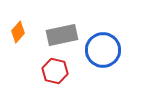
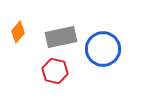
gray rectangle: moved 1 px left, 2 px down
blue circle: moved 1 px up
